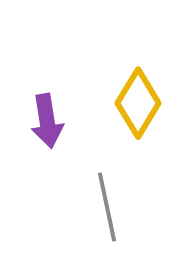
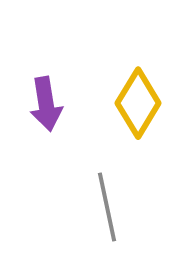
purple arrow: moved 1 px left, 17 px up
